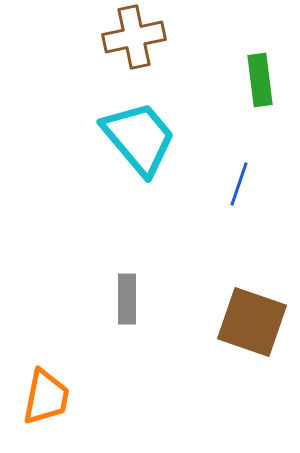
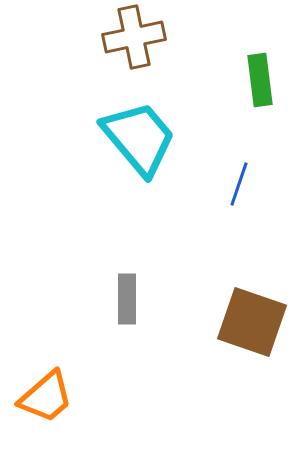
orange trapezoid: rotated 38 degrees clockwise
